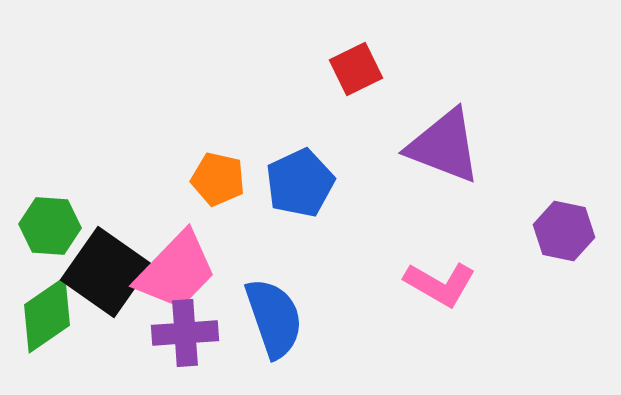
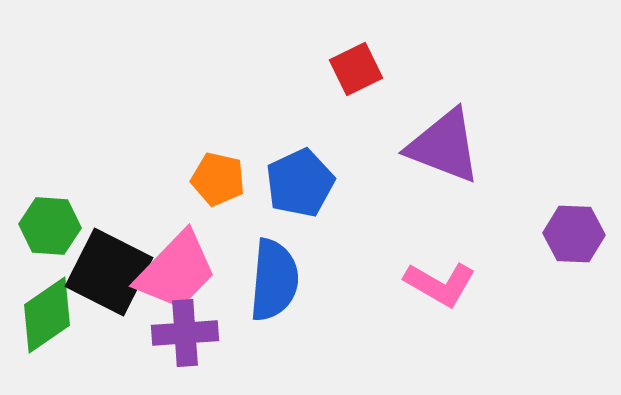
purple hexagon: moved 10 px right, 3 px down; rotated 10 degrees counterclockwise
black square: moved 3 px right; rotated 8 degrees counterclockwise
blue semicircle: moved 38 px up; rotated 24 degrees clockwise
